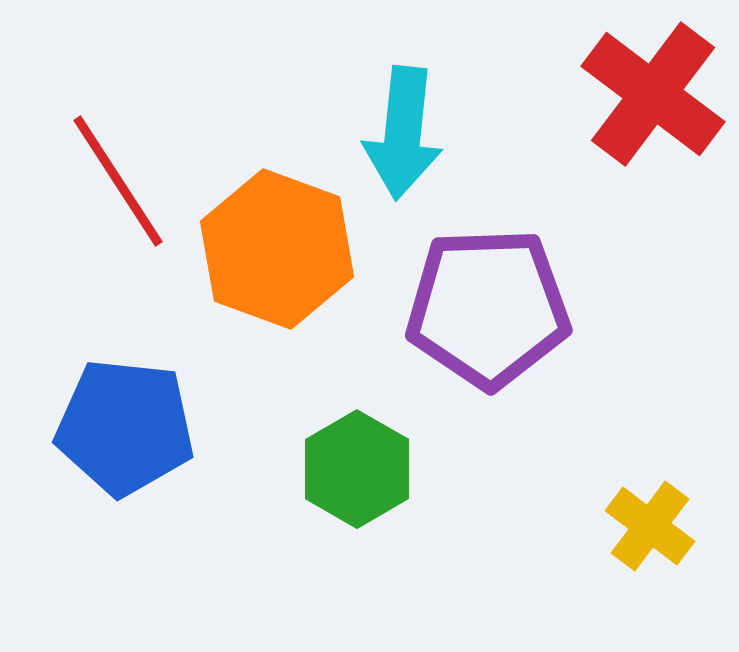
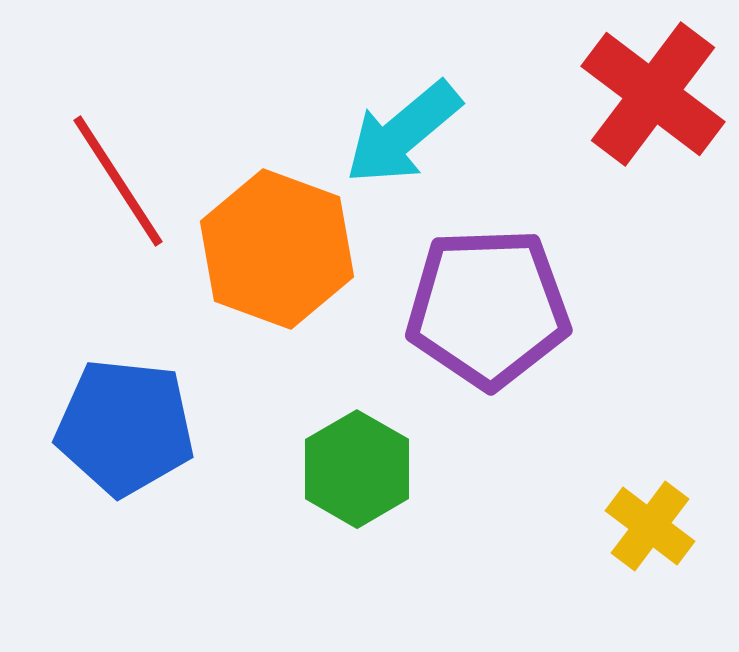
cyan arrow: rotated 44 degrees clockwise
